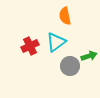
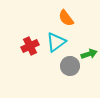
orange semicircle: moved 1 px right, 2 px down; rotated 24 degrees counterclockwise
green arrow: moved 2 px up
